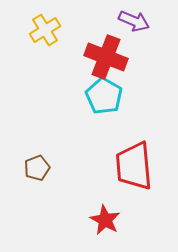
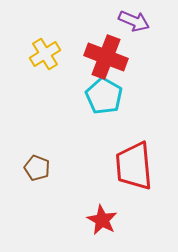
yellow cross: moved 24 px down
brown pentagon: rotated 30 degrees counterclockwise
red star: moved 3 px left
